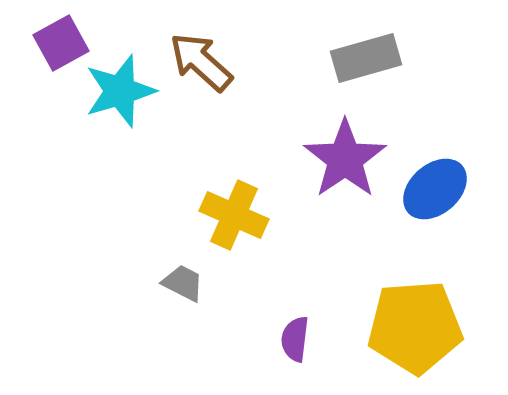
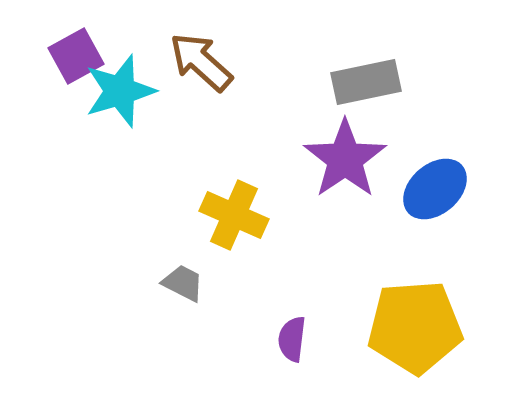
purple square: moved 15 px right, 13 px down
gray rectangle: moved 24 px down; rotated 4 degrees clockwise
purple semicircle: moved 3 px left
